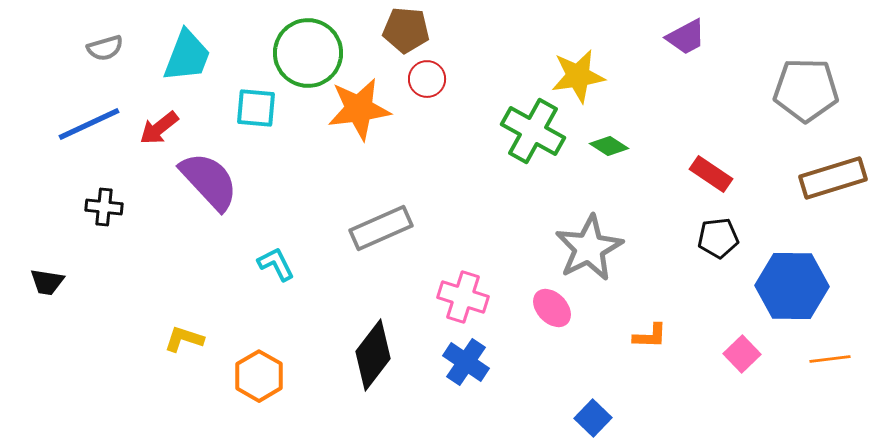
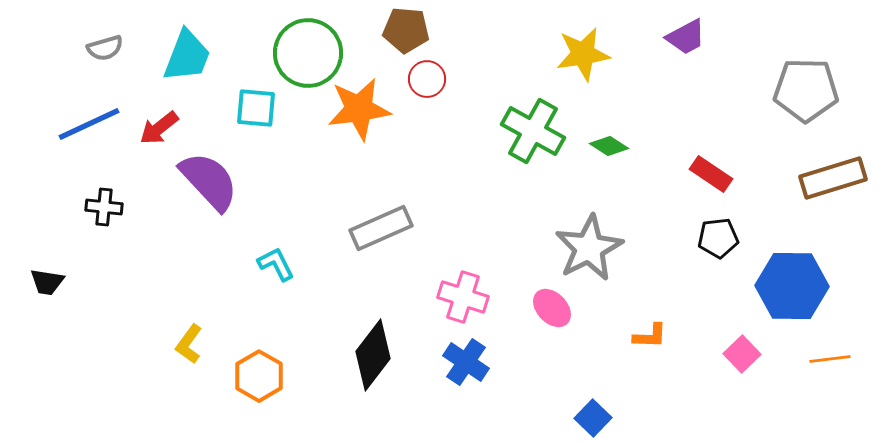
yellow star: moved 5 px right, 22 px up
yellow L-shape: moved 5 px right, 5 px down; rotated 72 degrees counterclockwise
